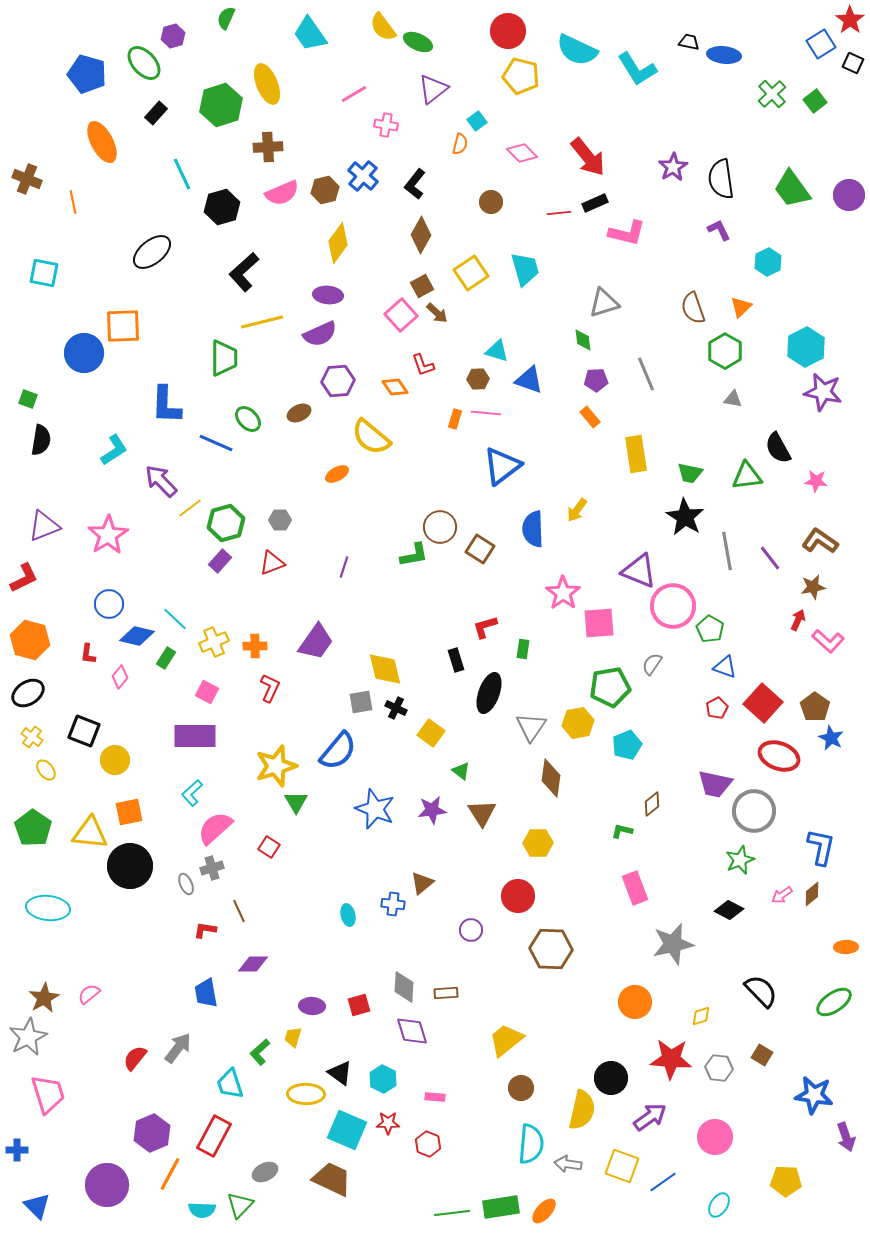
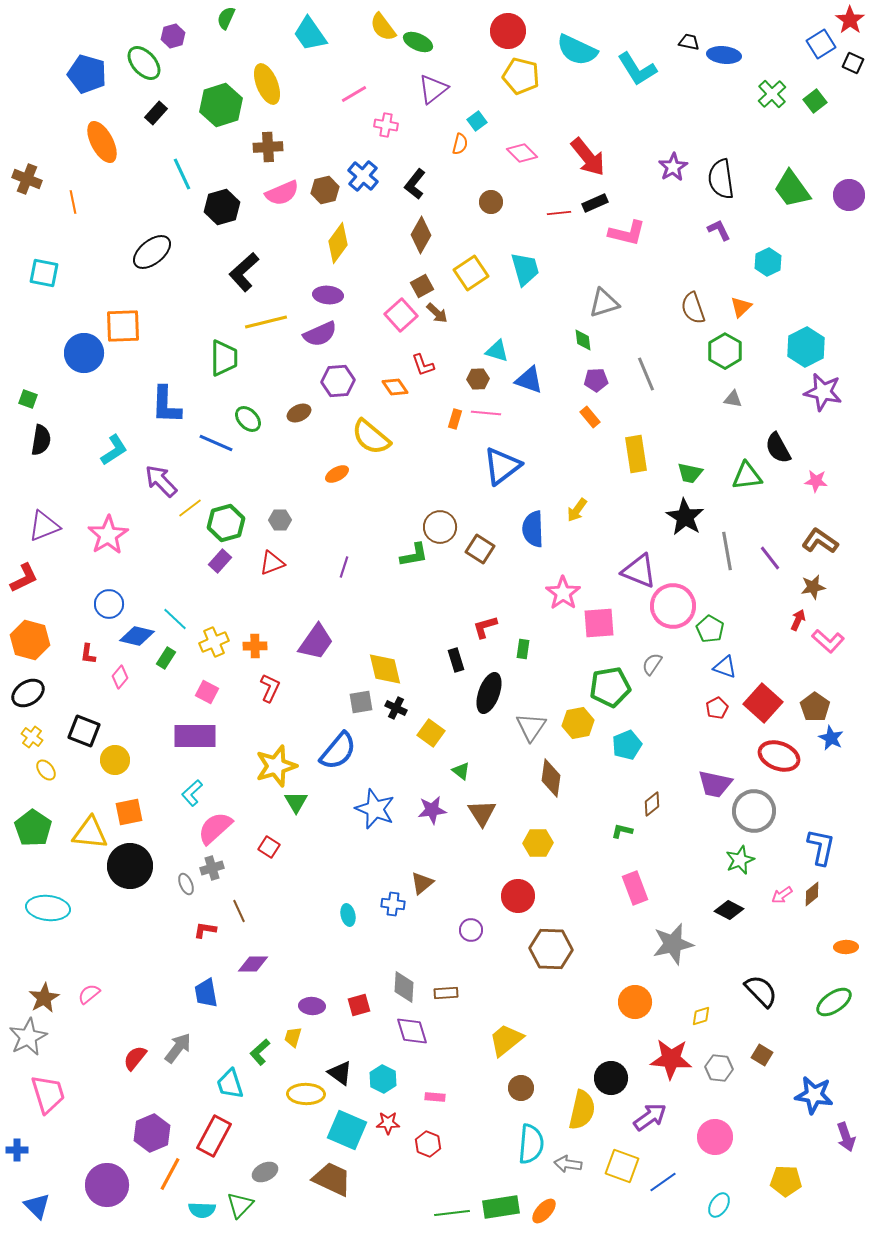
yellow line at (262, 322): moved 4 px right
